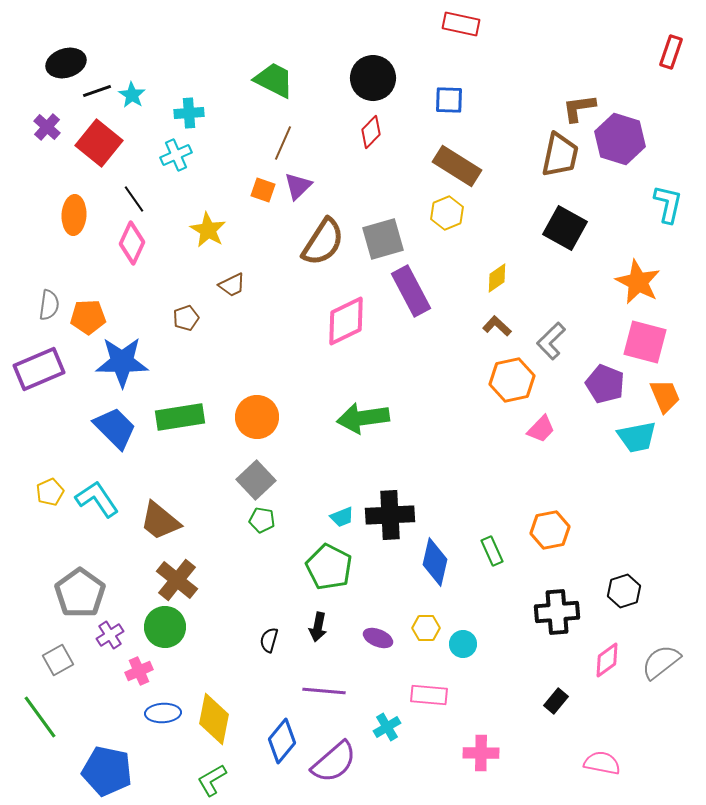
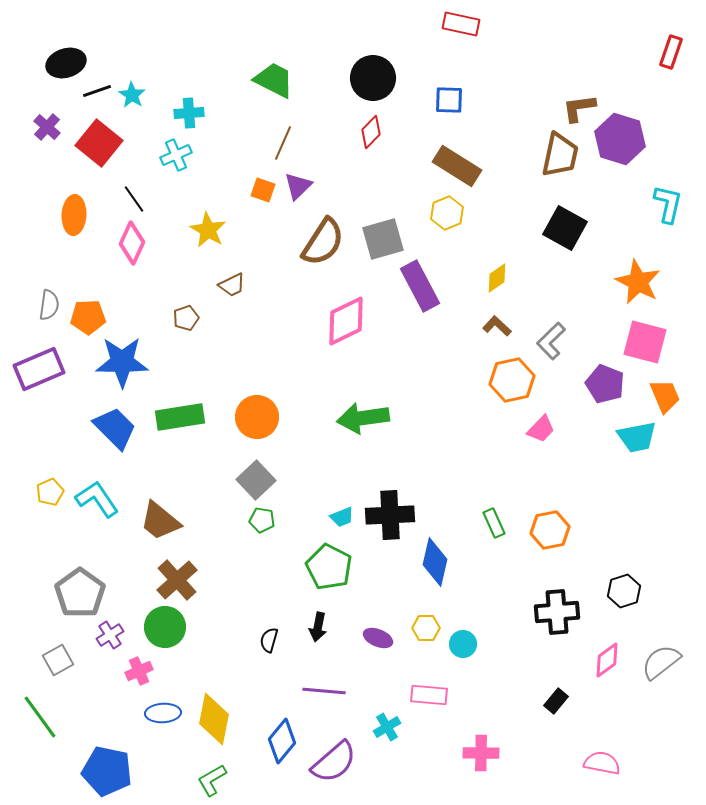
purple rectangle at (411, 291): moved 9 px right, 5 px up
green rectangle at (492, 551): moved 2 px right, 28 px up
brown cross at (177, 580): rotated 9 degrees clockwise
